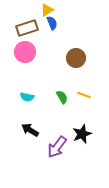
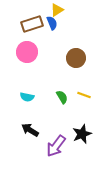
yellow triangle: moved 10 px right
brown rectangle: moved 5 px right, 4 px up
pink circle: moved 2 px right
purple arrow: moved 1 px left, 1 px up
